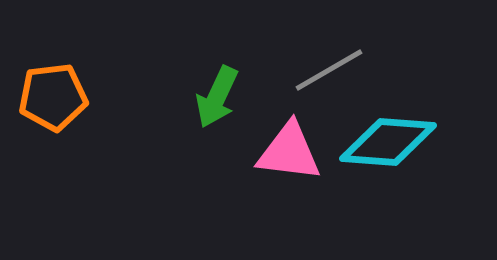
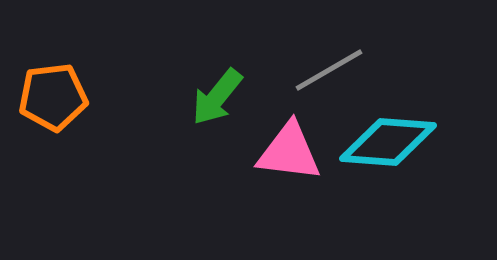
green arrow: rotated 14 degrees clockwise
